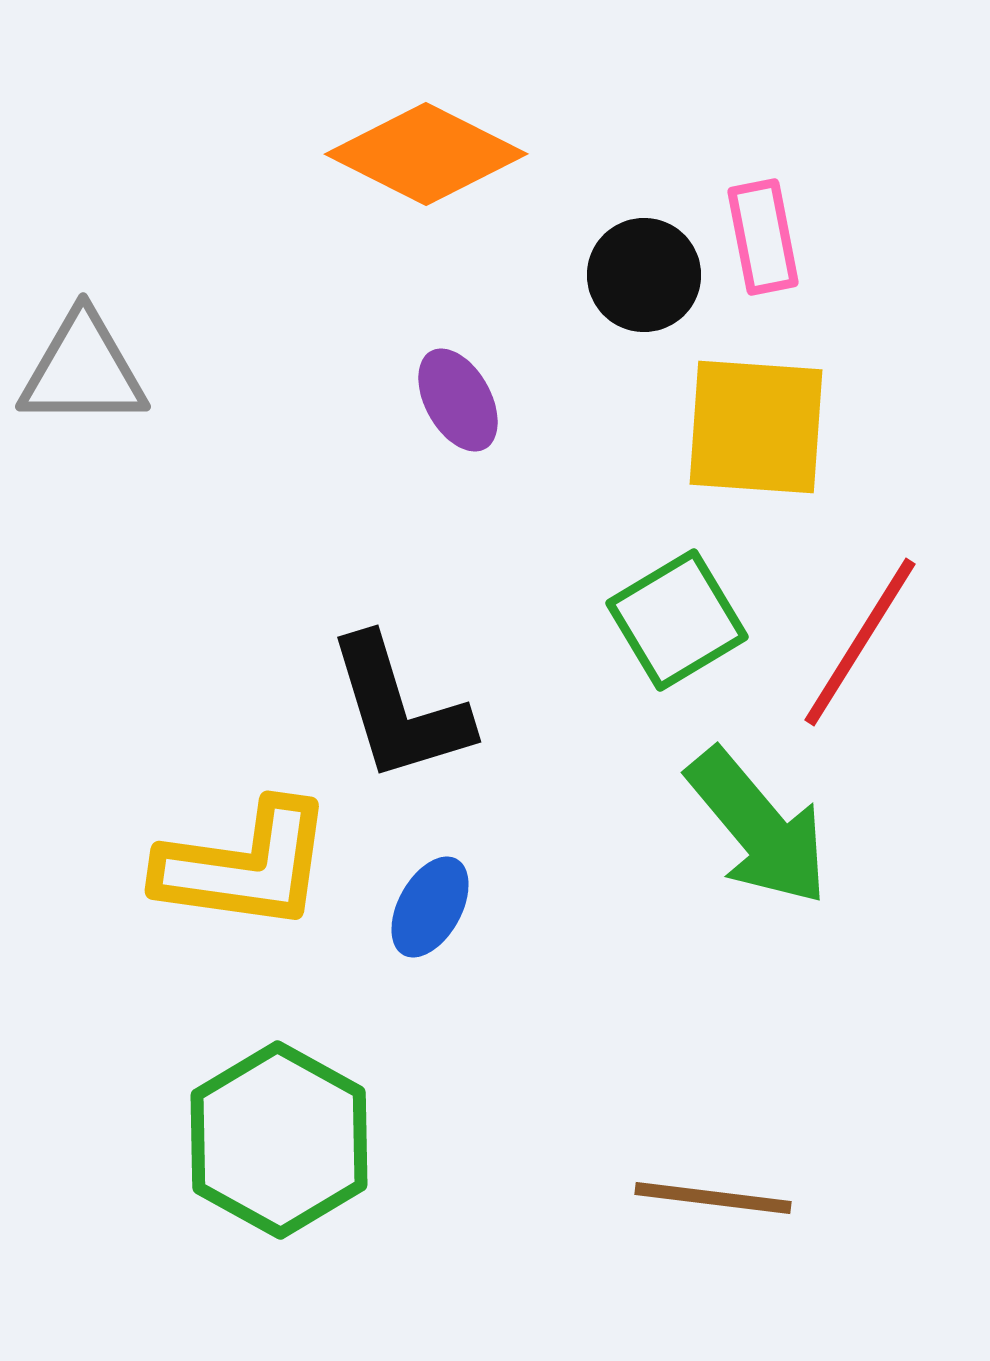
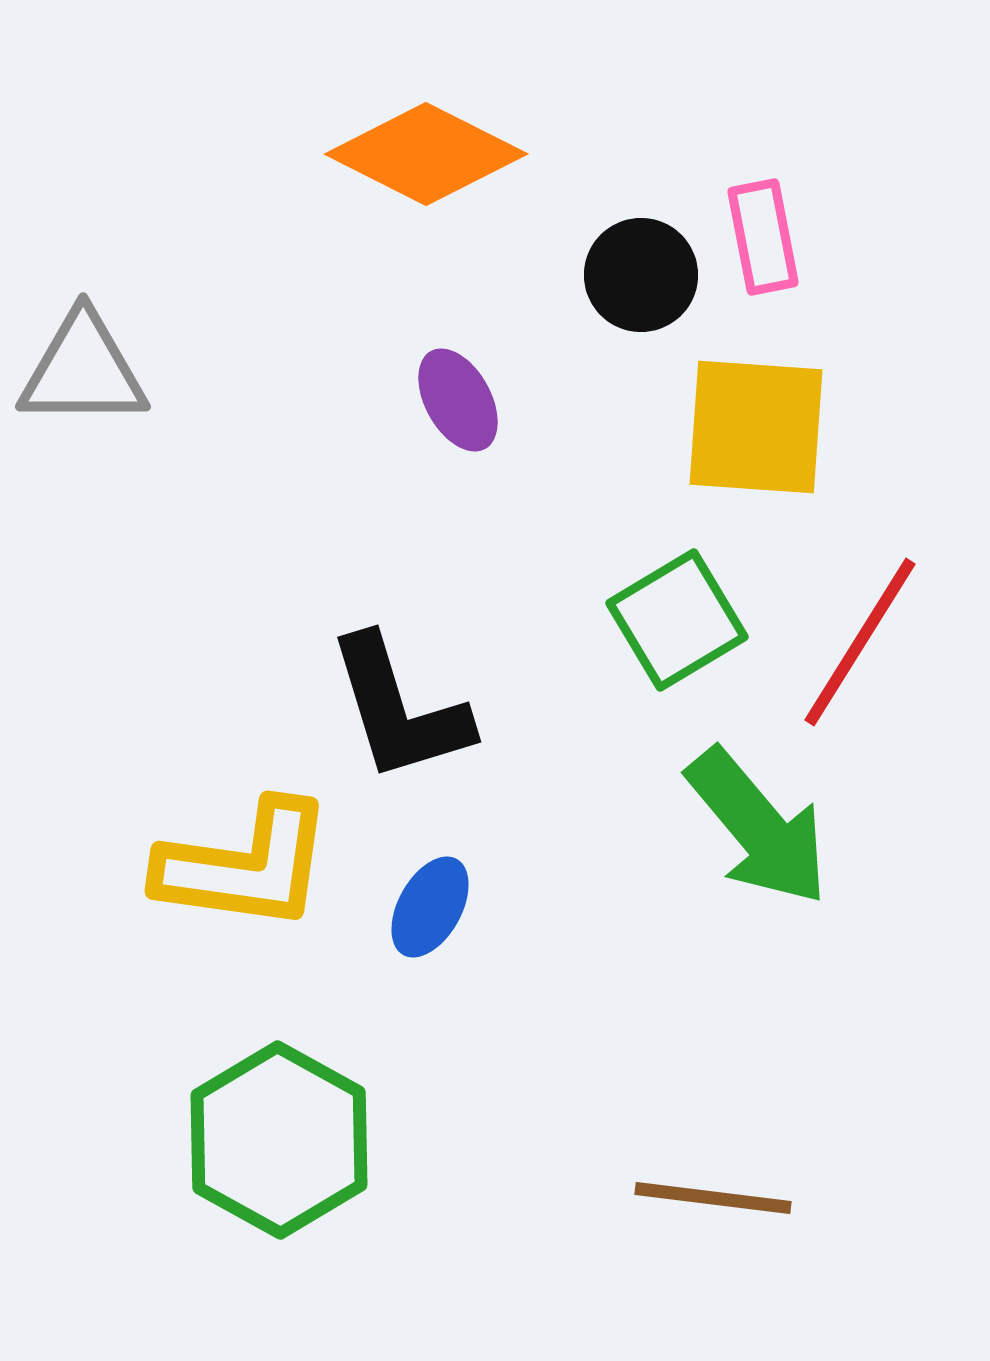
black circle: moved 3 px left
